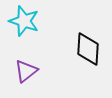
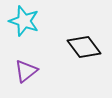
black diamond: moved 4 px left, 2 px up; rotated 40 degrees counterclockwise
